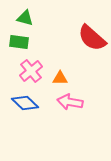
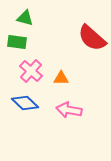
green rectangle: moved 2 px left
pink cross: rotated 10 degrees counterclockwise
orange triangle: moved 1 px right
pink arrow: moved 1 px left, 8 px down
